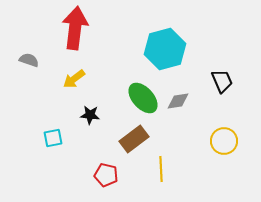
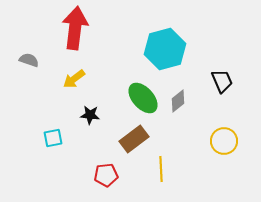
gray diamond: rotated 30 degrees counterclockwise
red pentagon: rotated 20 degrees counterclockwise
